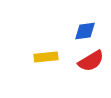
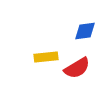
red semicircle: moved 14 px left, 7 px down
